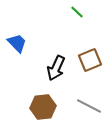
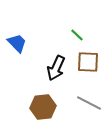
green line: moved 23 px down
brown square: moved 2 px left, 2 px down; rotated 25 degrees clockwise
gray line: moved 3 px up
